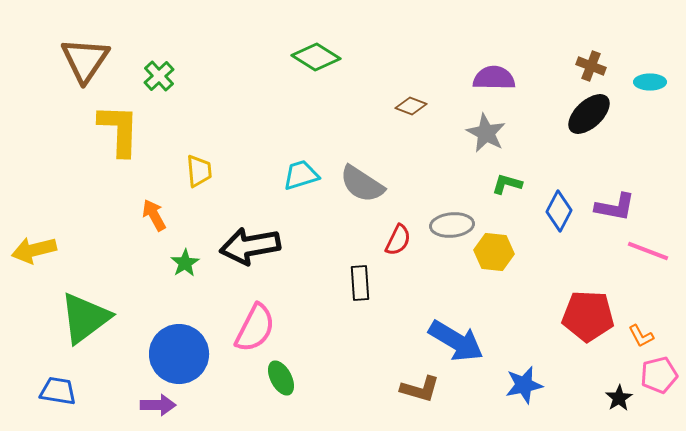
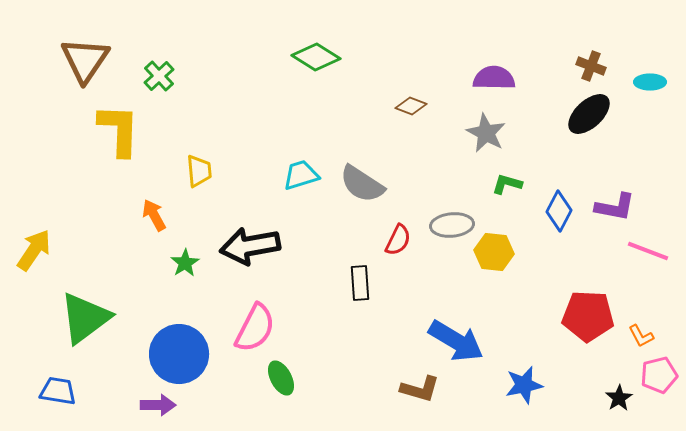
yellow arrow: rotated 138 degrees clockwise
